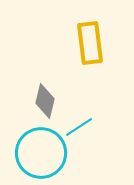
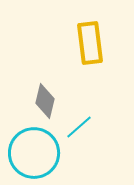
cyan line: rotated 8 degrees counterclockwise
cyan circle: moved 7 px left
